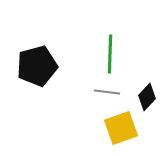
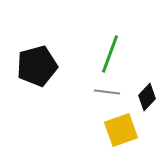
green line: rotated 18 degrees clockwise
yellow square: moved 2 px down
